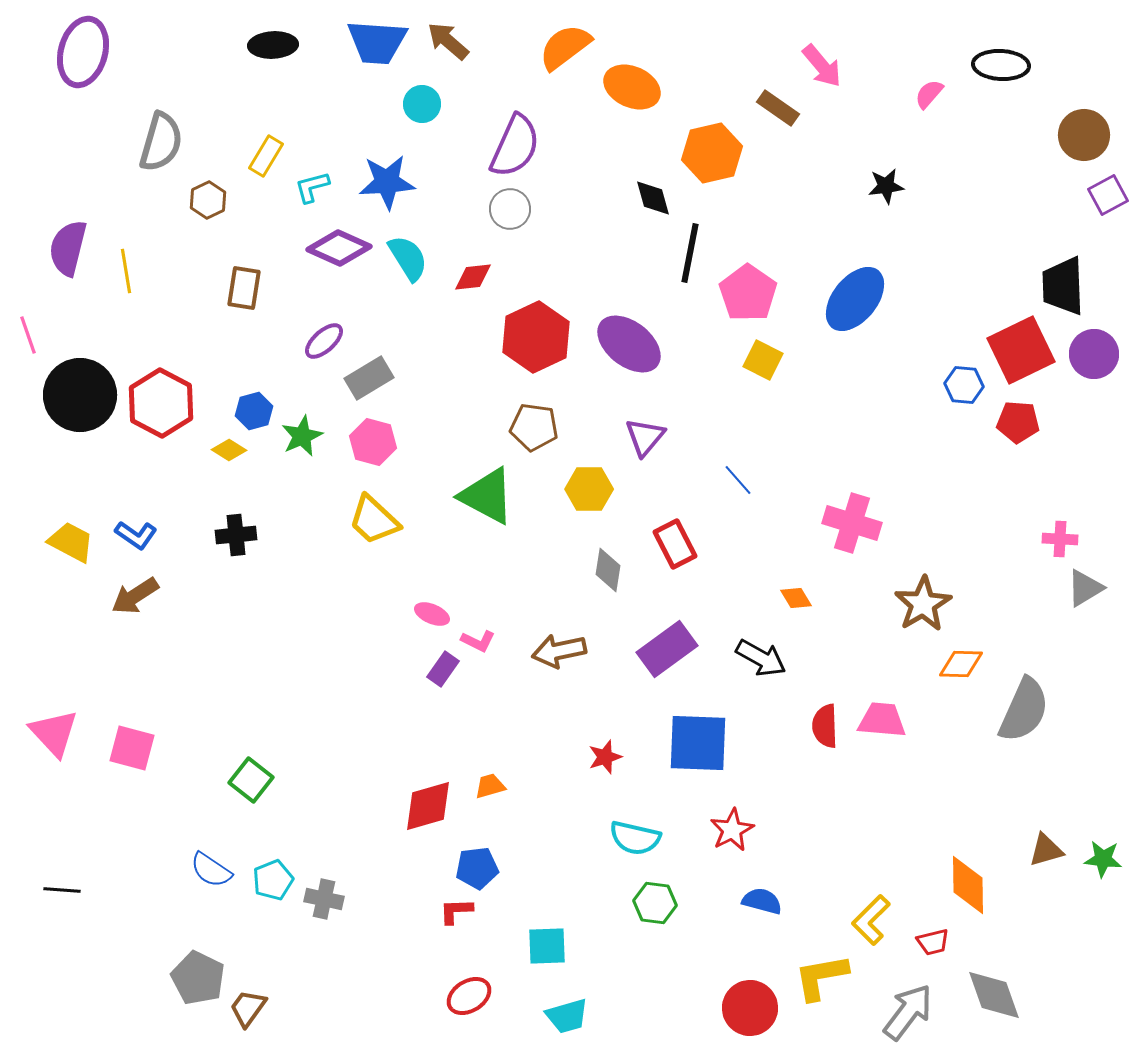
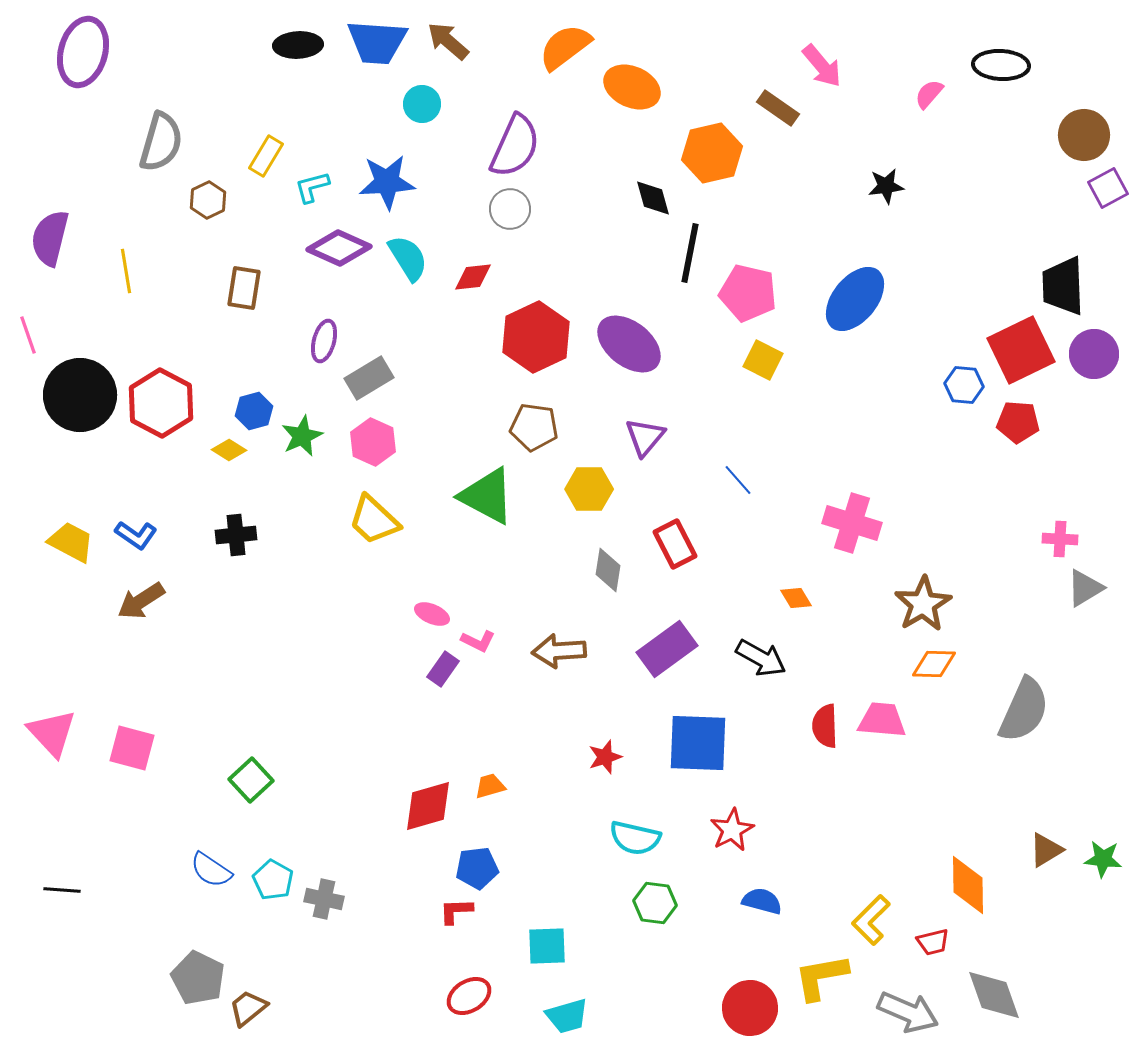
black ellipse at (273, 45): moved 25 px right
purple square at (1108, 195): moved 7 px up
purple semicircle at (68, 248): moved 18 px left, 10 px up
pink pentagon at (748, 293): rotated 22 degrees counterclockwise
purple ellipse at (324, 341): rotated 33 degrees counterclockwise
pink hexagon at (373, 442): rotated 9 degrees clockwise
brown arrow at (135, 596): moved 6 px right, 5 px down
brown arrow at (559, 651): rotated 8 degrees clockwise
orange diamond at (961, 664): moved 27 px left
pink triangle at (54, 733): moved 2 px left
green square at (251, 780): rotated 9 degrees clockwise
brown triangle at (1046, 850): rotated 15 degrees counterclockwise
cyan pentagon at (273, 880): rotated 21 degrees counterclockwise
brown trapezoid at (248, 1008): rotated 15 degrees clockwise
gray arrow at (908, 1012): rotated 76 degrees clockwise
